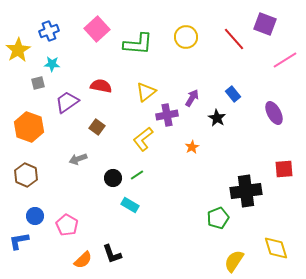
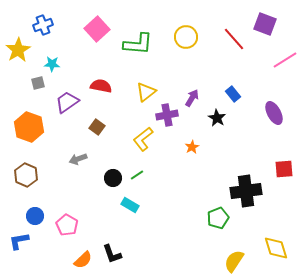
blue cross: moved 6 px left, 6 px up
